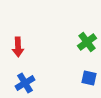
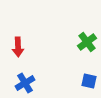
blue square: moved 3 px down
